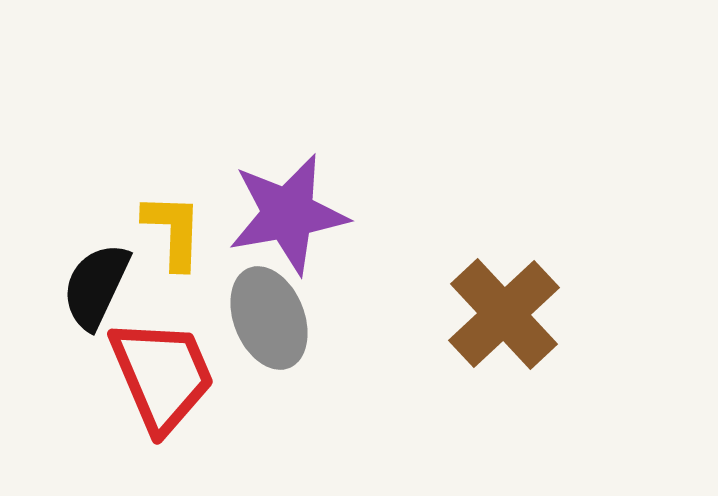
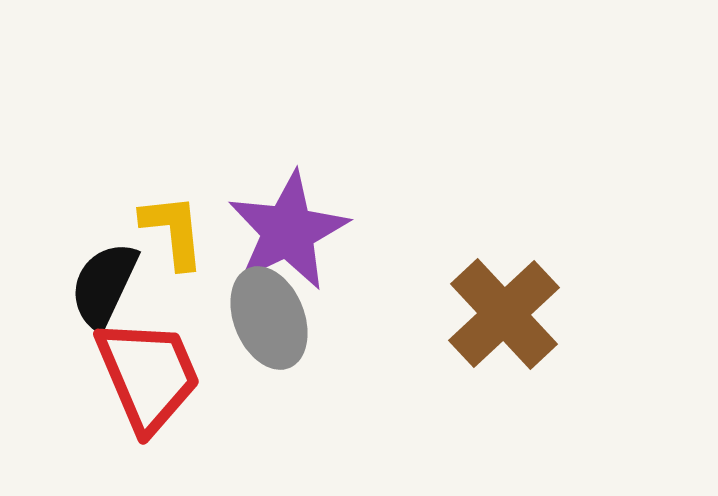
purple star: moved 17 px down; rotated 16 degrees counterclockwise
yellow L-shape: rotated 8 degrees counterclockwise
black semicircle: moved 8 px right, 1 px up
red trapezoid: moved 14 px left
